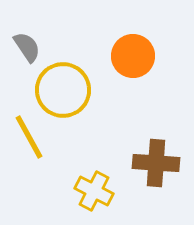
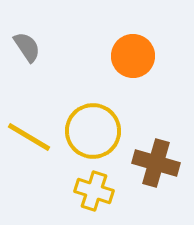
yellow circle: moved 30 px right, 41 px down
yellow line: rotated 30 degrees counterclockwise
brown cross: rotated 12 degrees clockwise
yellow cross: rotated 9 degrees counterclockwise
